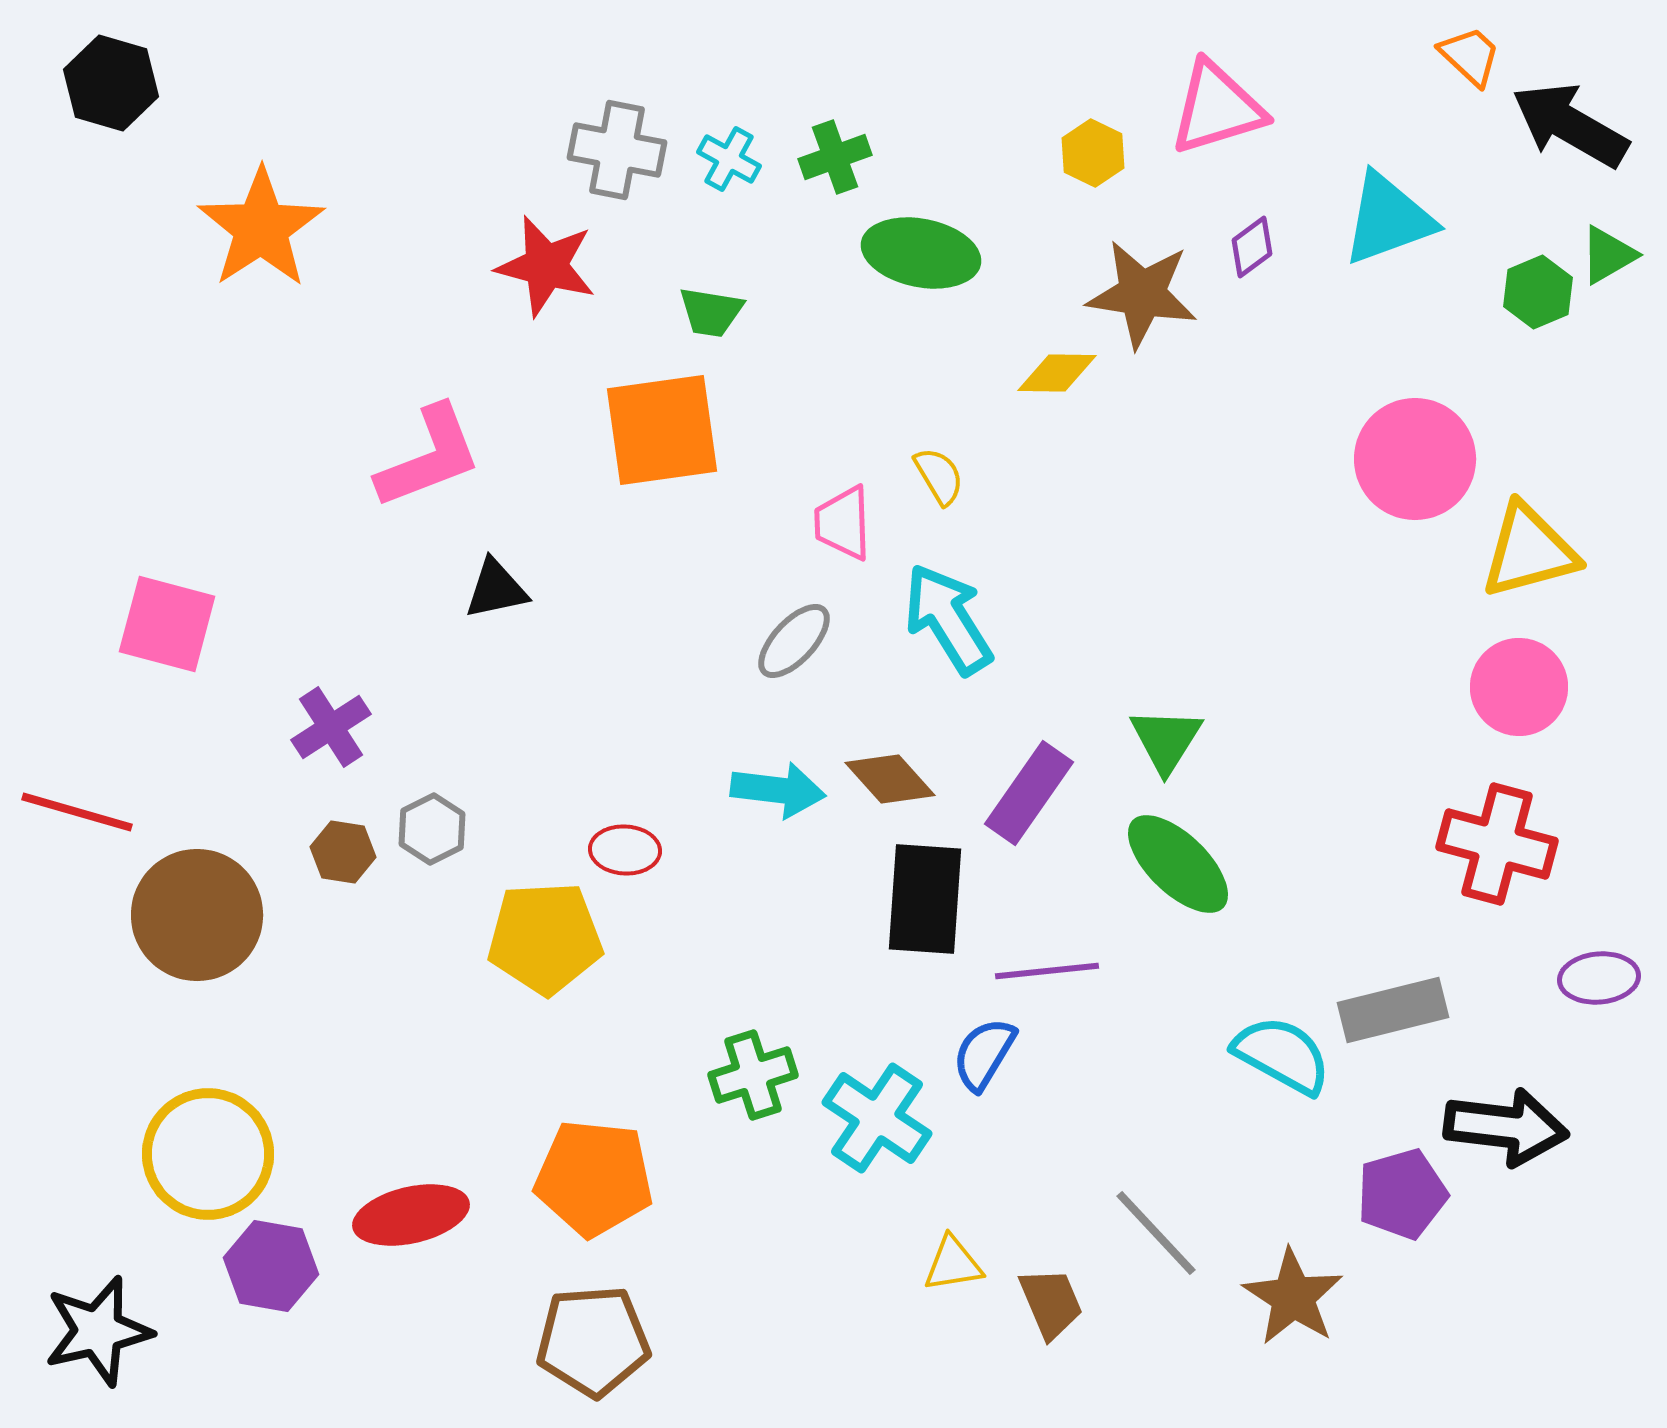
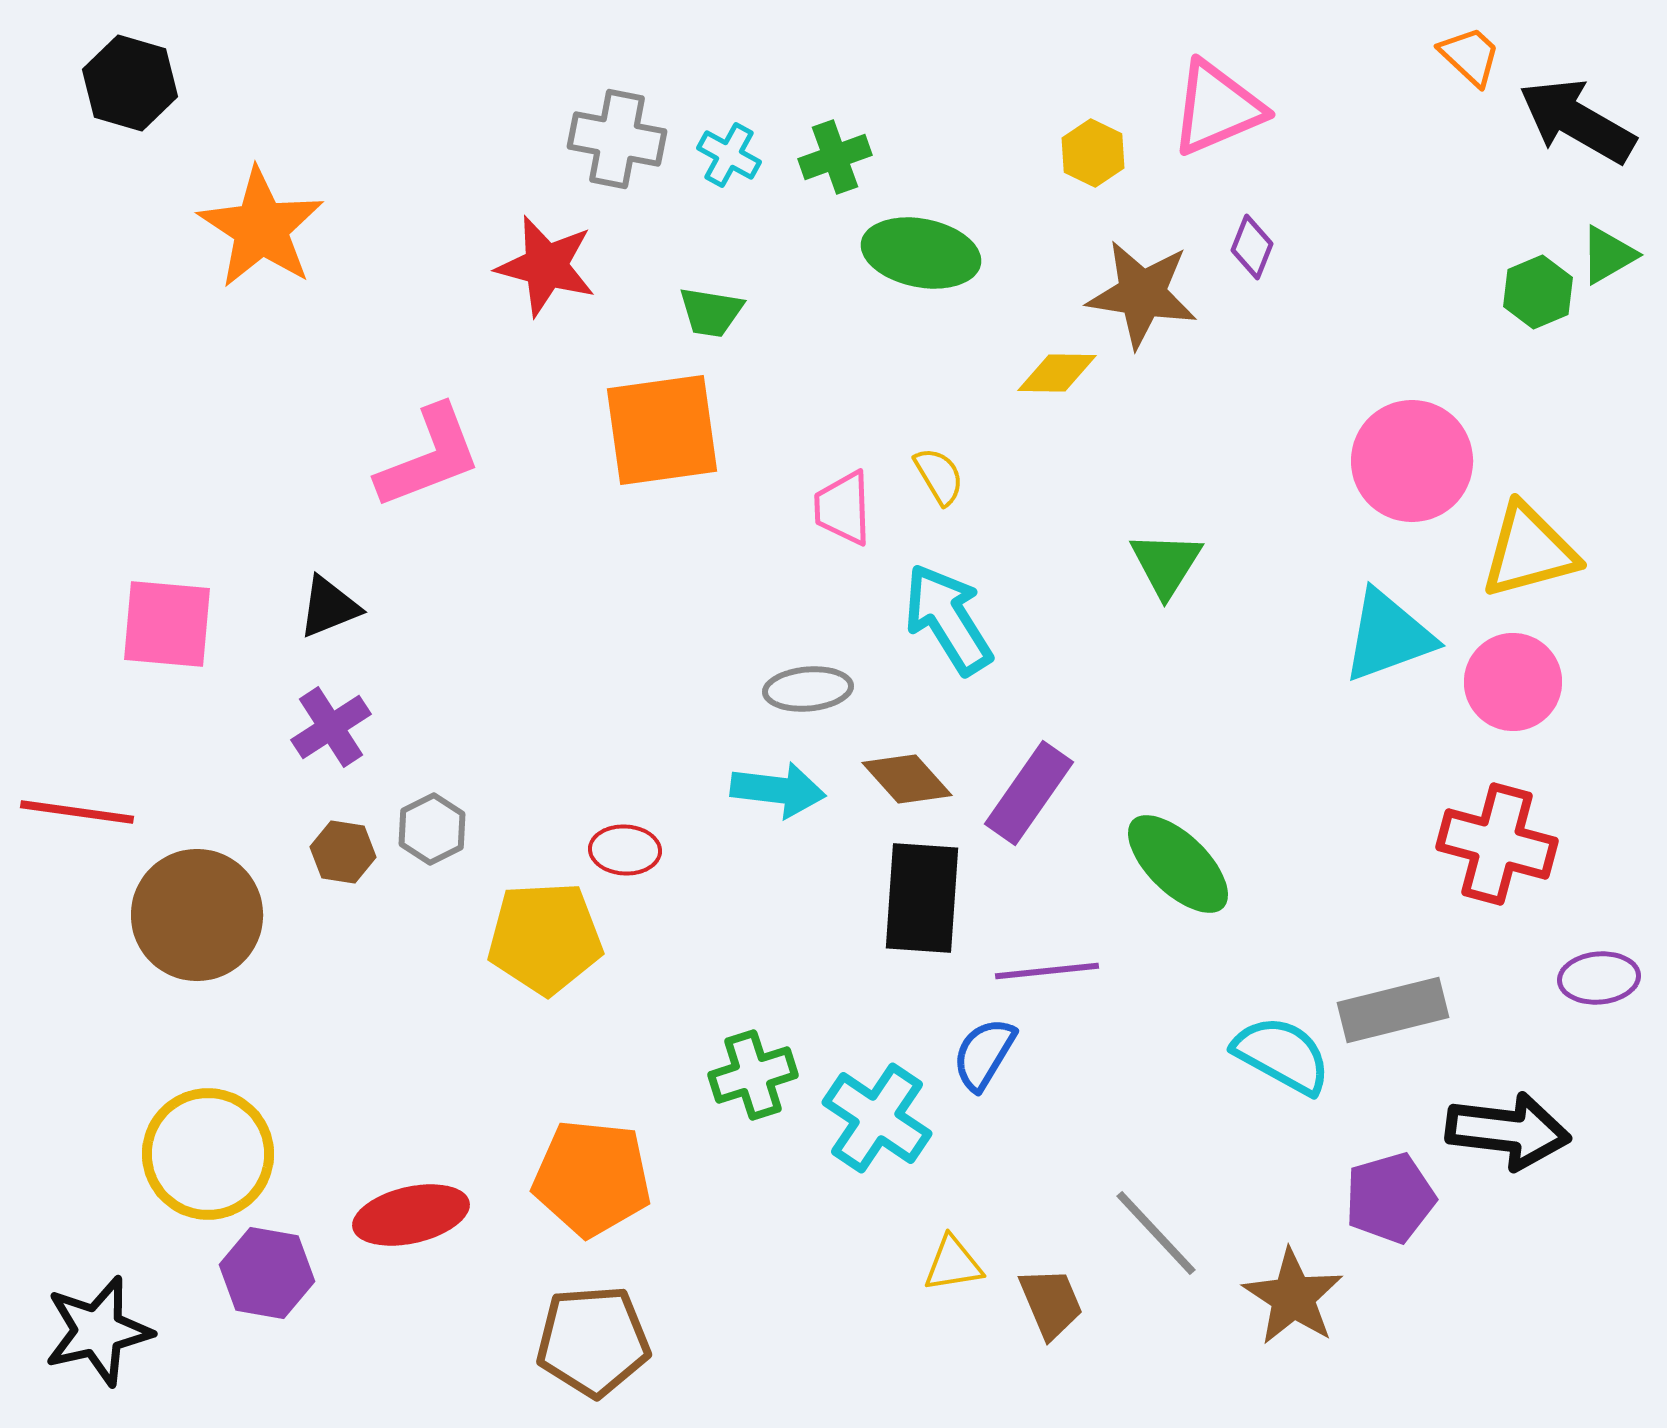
black hexagon at (111, 83): moved 19 px right
pink triangle at (1217, 108): rotated 6 degrees counterclockwise
black arrow at (1570, 125): moved 7 px right, 4 px up
gray cross at (617, 150): moved 11 px up
cyan cross at (729, 159): moved 4 px up
cyan triangle at (1388, 219): moved 417 px down
orange star at (261, 228): rotated 6 degrees counterclockwise
purple diamond at (1252, 247): rotated 32 degrees counterclockwise
pink circle at (1415, 459): moved 3 px left, 2 px down
pink trapezoid at (843, 523): moved 15 px up
black triangle at (496, 589): moved 167 px left, 18 px down; rotated 10 degrees counterclockwise
pink square at (167, 624): rotated 10 degrees counterclockwise
gray ellipse at (794, 641): moved 14 px right, 48 px down; rotated 42 degrees clockwise
pink circle at (1519, 687): moved 6 px left, 5 px up
green triangle at (1166, 740): moved 176 px up
brown diamond at (890, 779): moved 17 px right
red line at (77, 812): rotated 8 degrees counterclockwise
black rectangle at (925, 899): moved 3 px left, 1 px up
black arrow at (1506, 1127): moved 2 px right, 4 px down
orange pentagon at (594, 1178): moved 2 px left
purple pentagon at (1402, 1194): moved 12 px left, 4 px down
purple hexagon at (271, 1266): moved 4 px left, 7 px down
